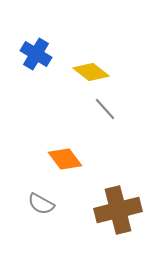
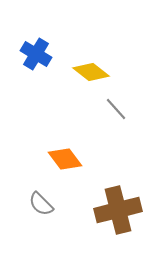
gray line: moved 11 px right
gray semicircle: rotated 16 degrees clockwise
